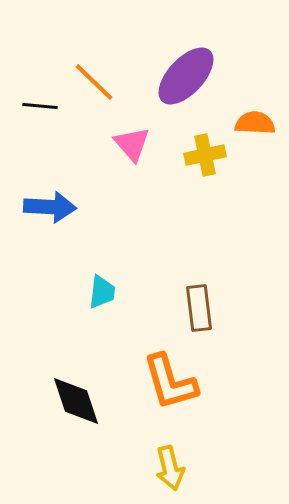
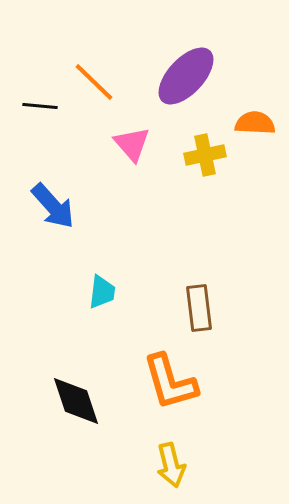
blue arrow: moved 3 px right, 1 px up; rotated 45 degrees clockwise
yellow arrow: moved 1 px right, 3 px up
